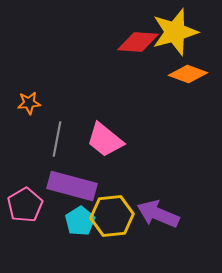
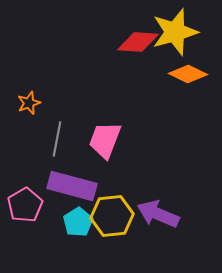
orange diamond: rotated 6 degrees clockwise
orange star: rotated 15 degrees counterclockwise
pink trapezoid: rotated 72 degrees clockwise
cyan pentagon: moved 2 px left, 1 px down
